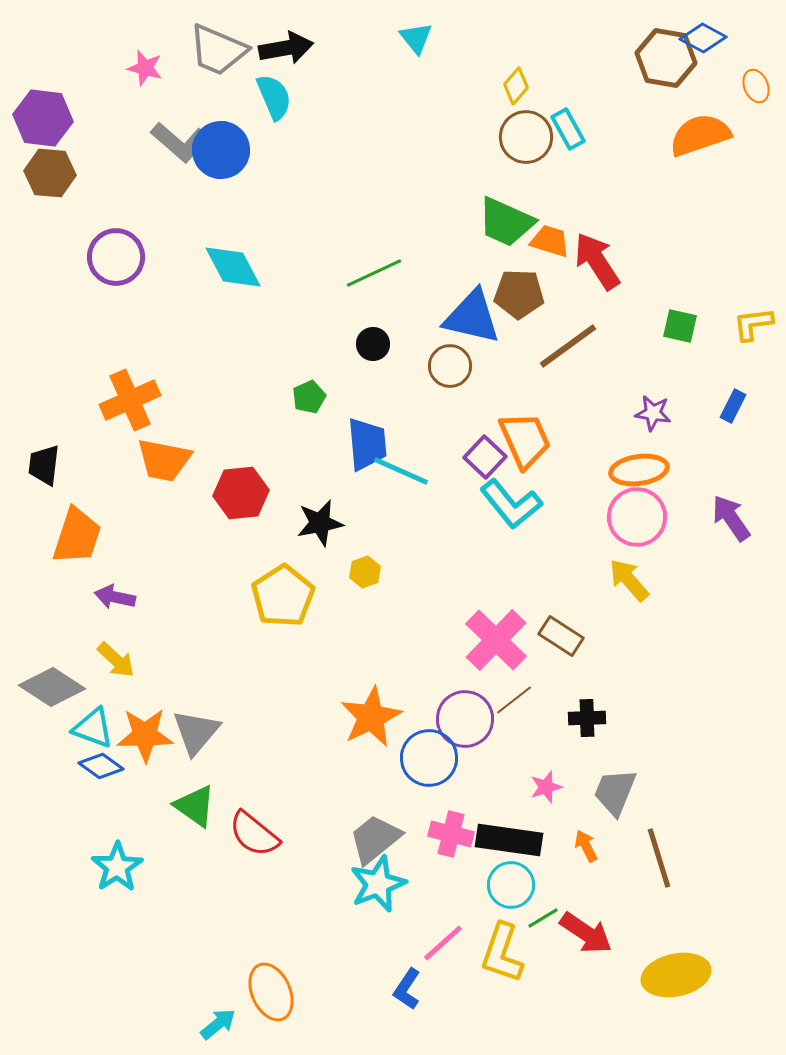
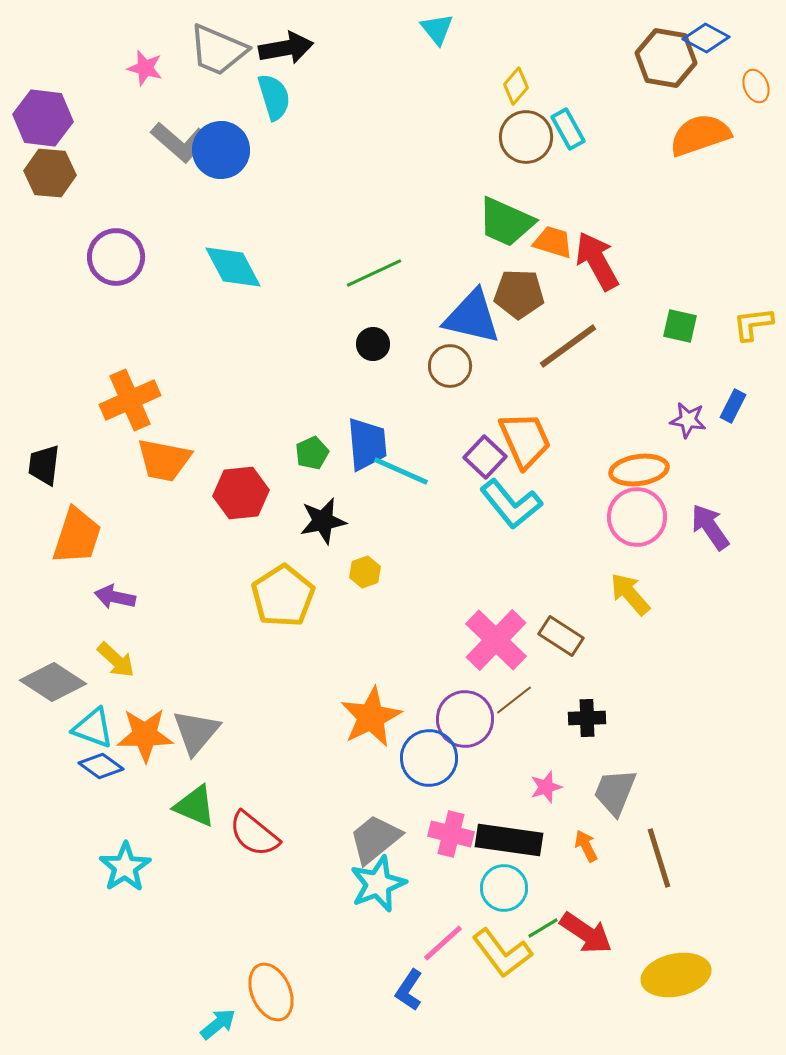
cyan triangle at (416, 38): moved 21 px right, 9 px up
blue diamond at (703, 38): moved 3 px right
cyan semicircle at (274, 97): rotated 6 degrees clockwise
orange trapezoid at (550, 241): moved 3 px right, 1 px down
red arrow at (597, 261): rotated 4 degrees clockwise
green pentagon at (309, 397): moved 3 px right, 56 px down
purple star at (653, 413): moved 35 px right, 7 px down
purple arrow at (731, 518): moved 21 px left, 9 px down
black star at (320, 523): moved 3 px right, 2 px up
yellow arrow at (629, 580): moved 1 px right, 14 px down
gray diamond at (52, 687): moved 1 px right, 5 px up
green triangle at (195, 806): rotated 12 degrees counterclockwise
cyan star at (117, 867): moved 8 px right
cyan circle at (511, 885): moved 7 px left, 3 px down
green line at (543, 918): moved 10 px down
yellow L-shape at (502, 953): rotated 56 degrees counterclockwise
blue L-shape at (407, 989): moved 2 px right, 1 px down
